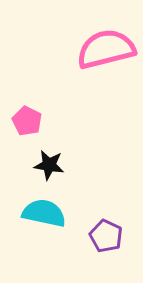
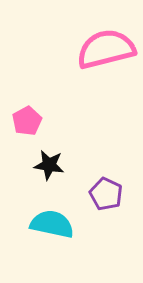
pink pentagon: rotated 16 degrees clockwise
cyan semicircle: moved 8 px right, 11 px down
purple pentagon: moved 42 px up
